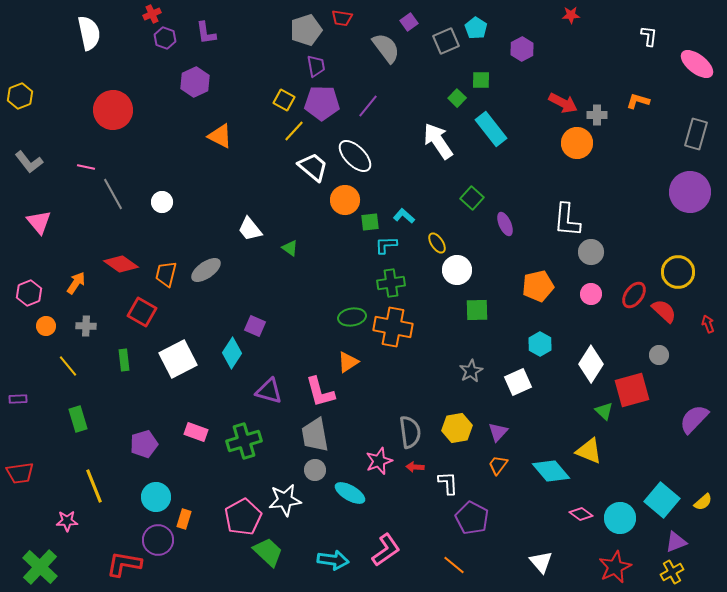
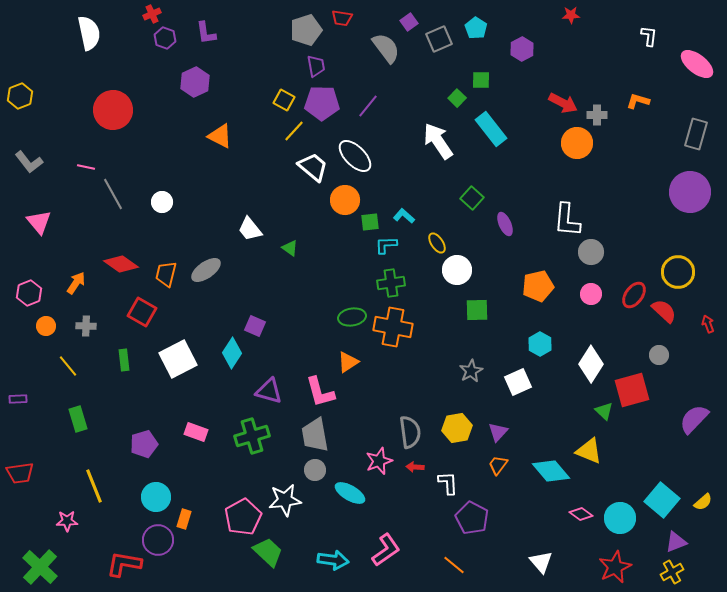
gray square at (446, 41): moved 7 px left, 2 px up
green cross at (244, 441): moved 8 px right, 5 px up
